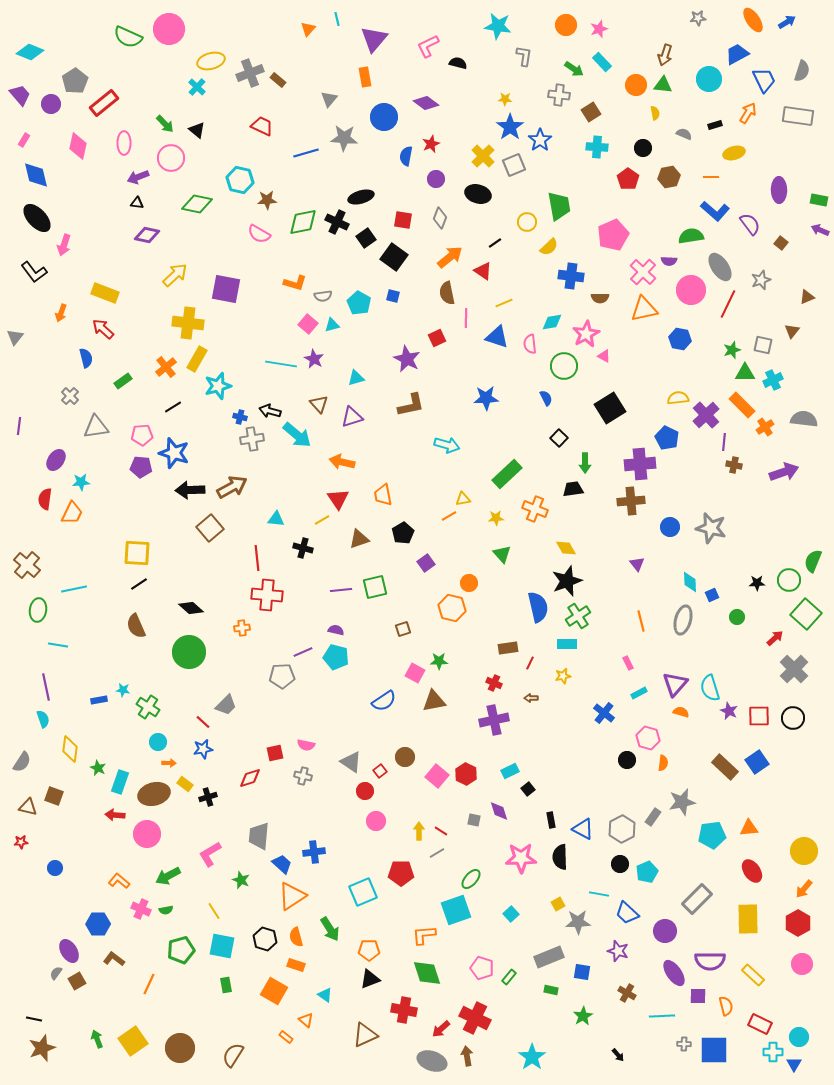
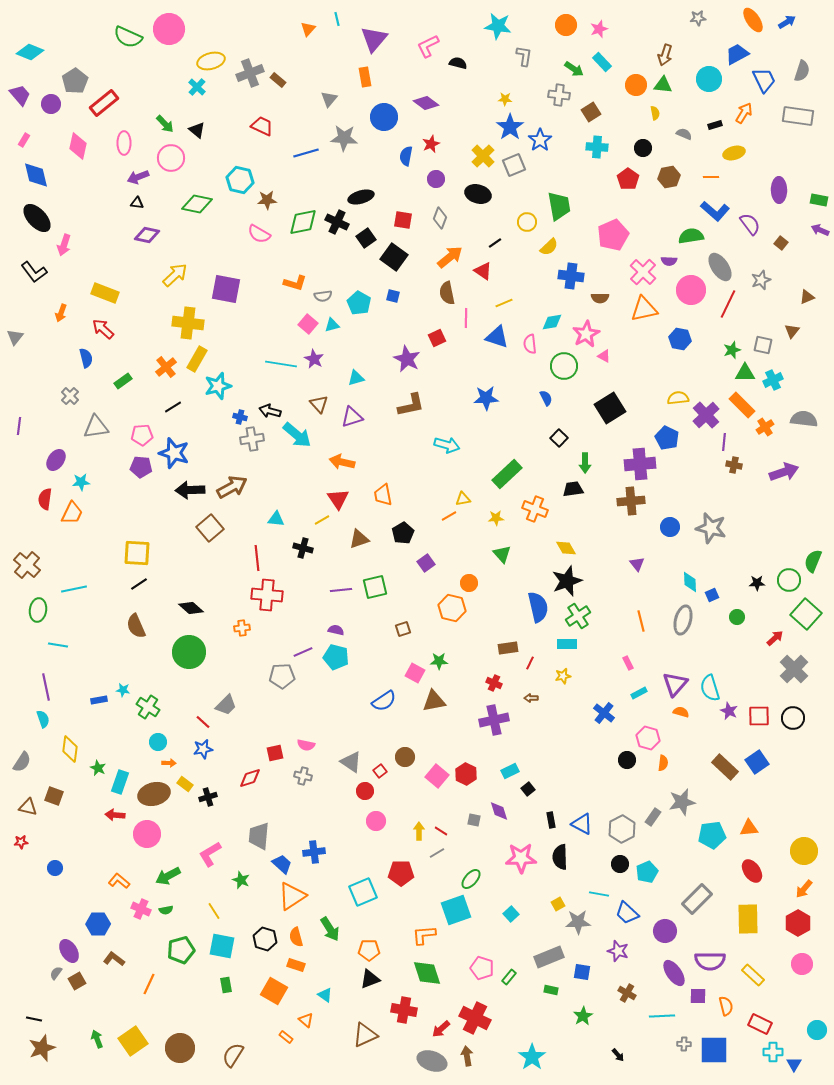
orange arrow at (748, 113): moved 4 px left
blue triangle at (583, 829): moved 1 px left, 5 px up
cyan circle at (799, 1037): moved 18 px right, 7 px up
